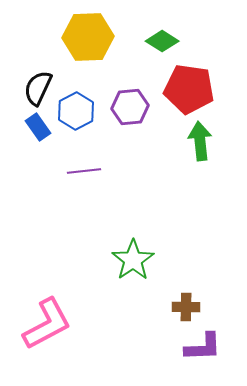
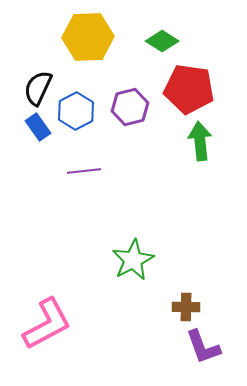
purple hexagon: rotated 9 degrees counterclockwise
green star: rotated 6 degrees clockwise
purple L-shape: rotated 72 degrees clockwise
